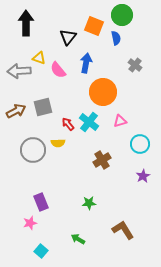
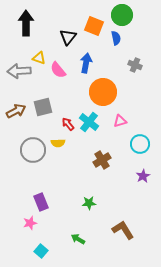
gray cross: rotated 16 degrees counterclockwise
